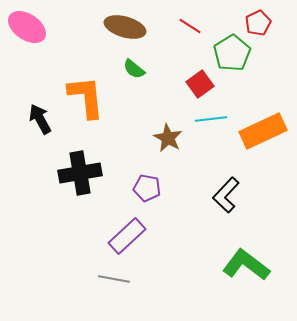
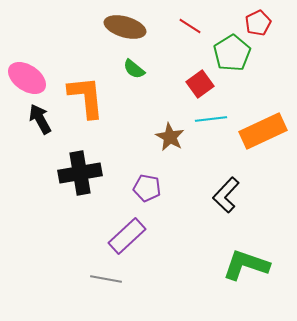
pink ellipse: moved 51 px down
brown star: moved 2 px right, 1 px up
green L-shape: rotated 18 degrees counterclockwise
gray line: moved 8 px left
